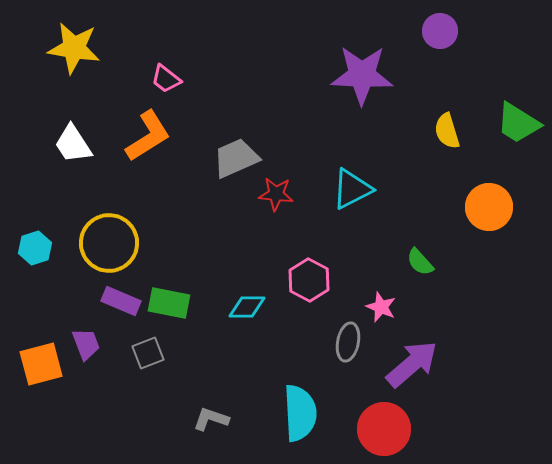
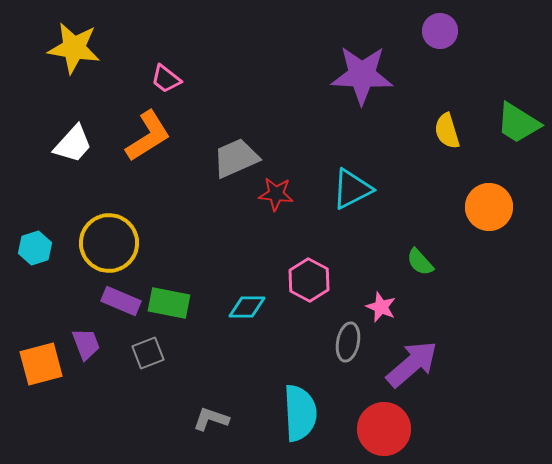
white trapezoid: rotated 105 degrees counterclockwise
